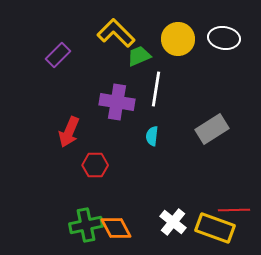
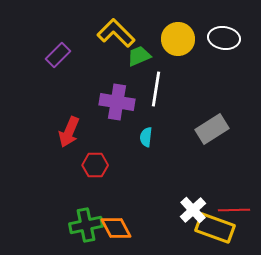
cyan semicircle: moved 6 px left, 1 px down
white cross: moved 20 px right, 12 px up; rotated 8 degrees clockwise
